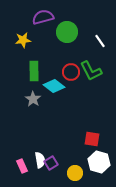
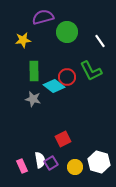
red circle: moved 4 px left, 5 px down
gray star: rotated 21 degrees counterclockwise
red square: moved 29 px left; rotated 35 degrees counterclockwise
yellow circle: moved 6 px up
